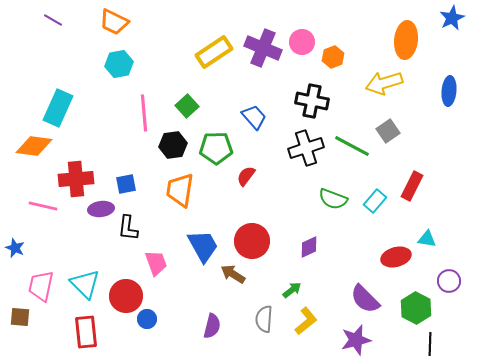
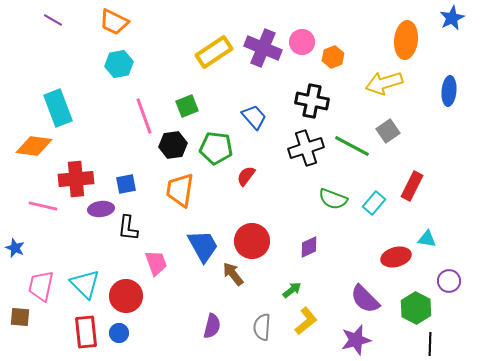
green square at (187, 106): rotated 20 degrees clockwise
cyan rectangle at (58, 108): rotated 45 degrees counterclockwise
pink line at (144, 113): moved 3 px down; rotated 15 degrees counterclockwise
green pentagon at (216, 148): rotated 8 degrees clockwise
cyan rectangle at (375, 201): moved 1 px left, 2 px down
brown arrow at (233, 274): rotated 20 degrees clockwise
blue circle at (147, 319): moved 28 px left, 14 px down
gray semicircle at (264, 319): moved 2 px left, 8 px down
